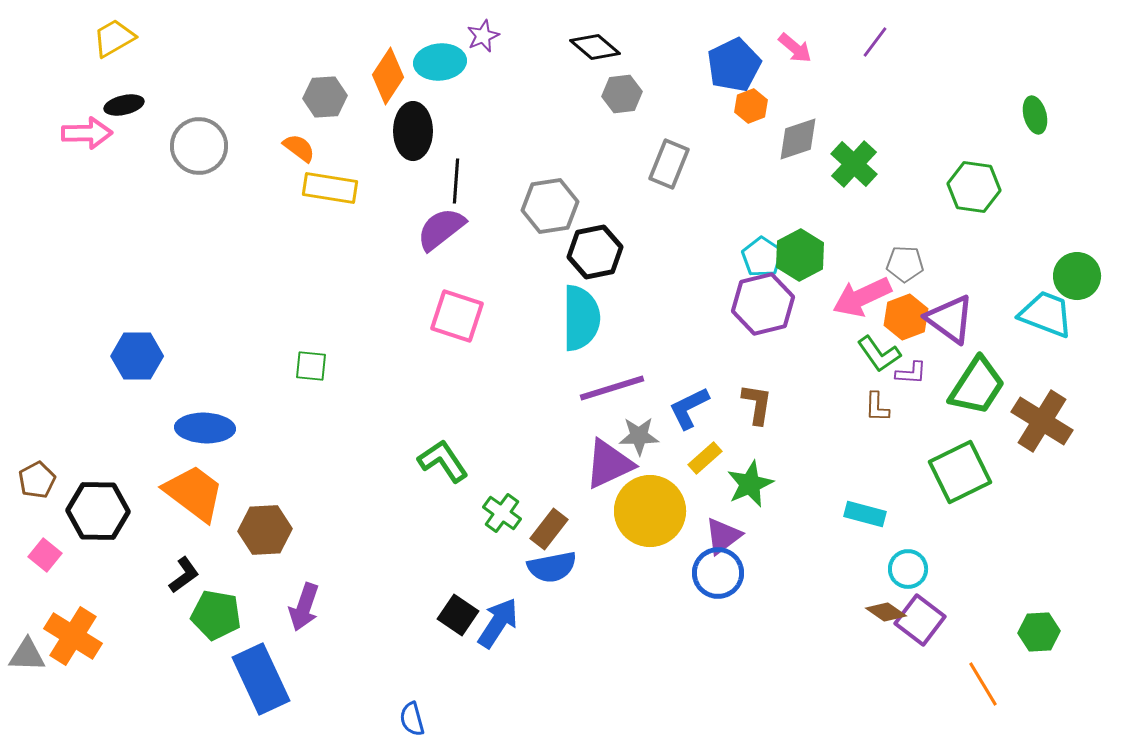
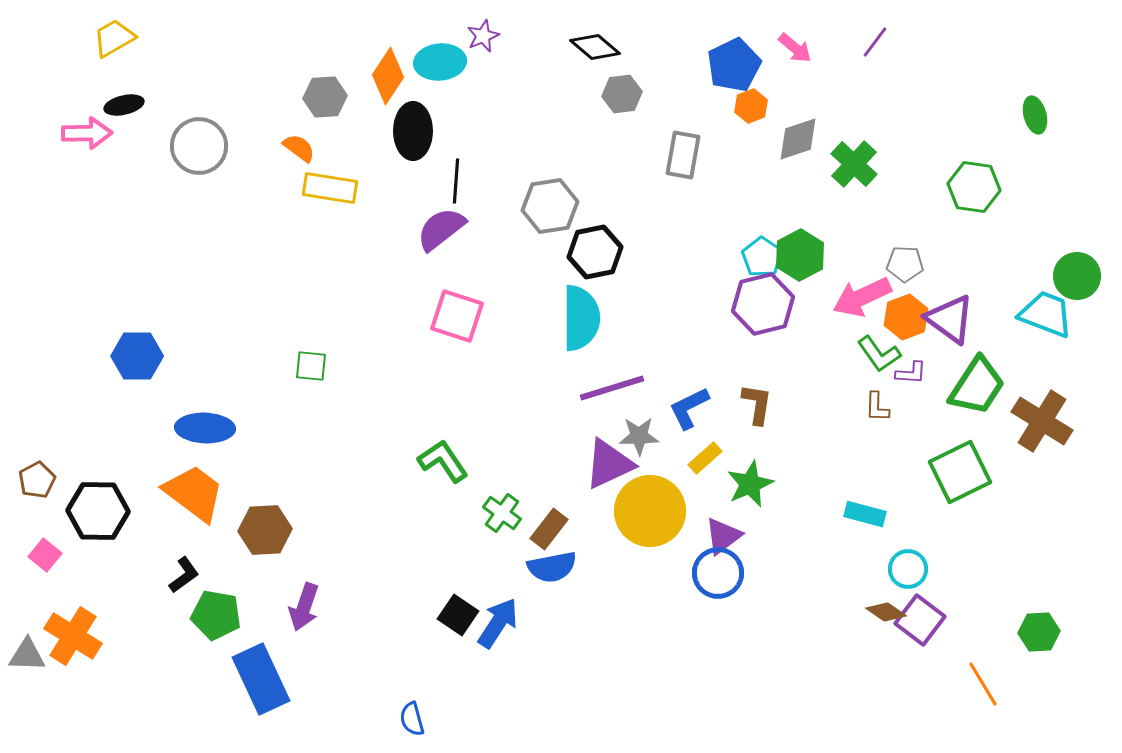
gray rectangle at (669, 164): moved 14 px right, 9 px up; rotated 12 degrees counterclockwise
